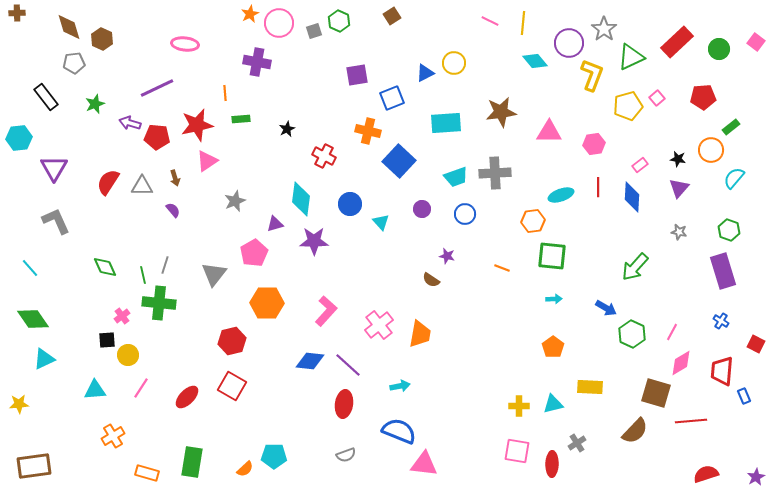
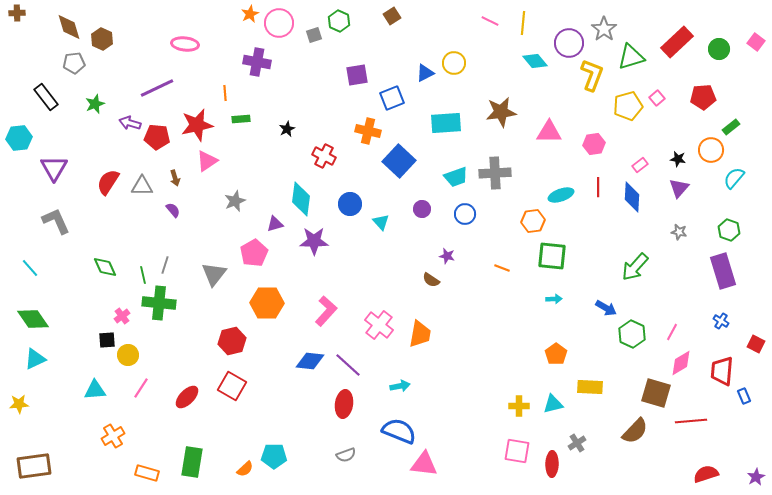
gray square at (314, 31): moved 4 px down
green triangle at (631, 57): rotated 8 degrees clockwise
pink cross at (379, 325): rotated 12 degrees counterclockwise
orange pentagon at (553, 347): moved 3 px right, 7 px down
cyan triangle at (44, 359): moved 9 px left
